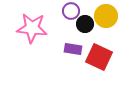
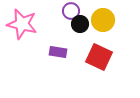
yellow circle: moved 3 px left, 4 px down
black circle: moved 5 px left
pink star: moved 10 px left, 4 px up; rotated 8 degrees clockwise
purple rectangle: moved 15 px left, 3 px down
